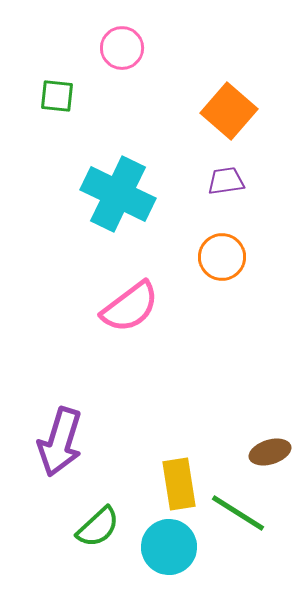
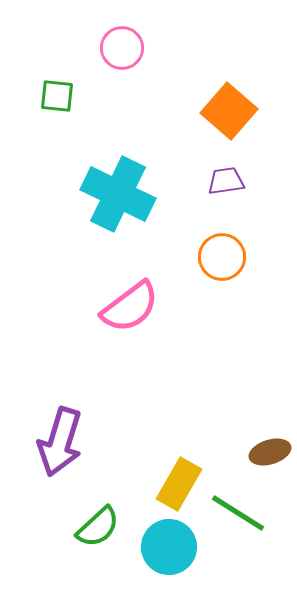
yellow rectangle: rotated 39 degrees clockwise
